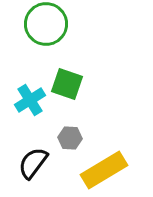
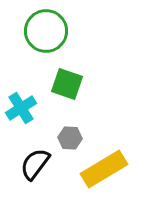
green circle: moved 7 px down
cyan cross: moved 9 px left, 8 px down
black semicircle: moved 2 px right, 1 px down
yellow rectangle: moved 1 px up
